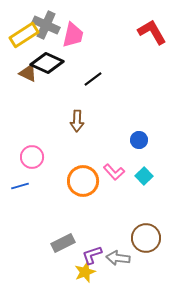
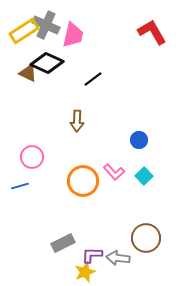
yellow rectangle: moved 4 px up
purple L-shape: rotated 20 degrees clockwise
